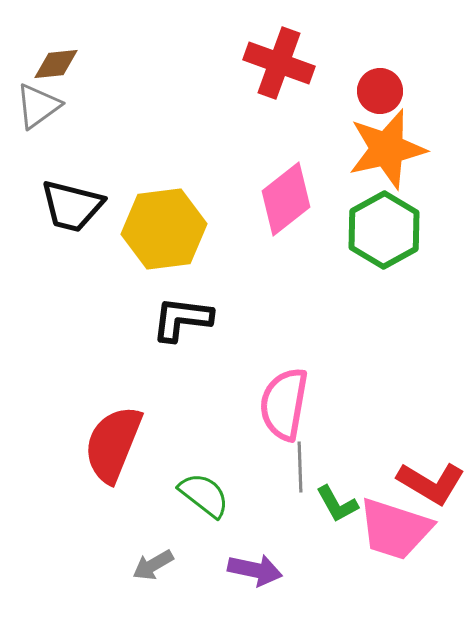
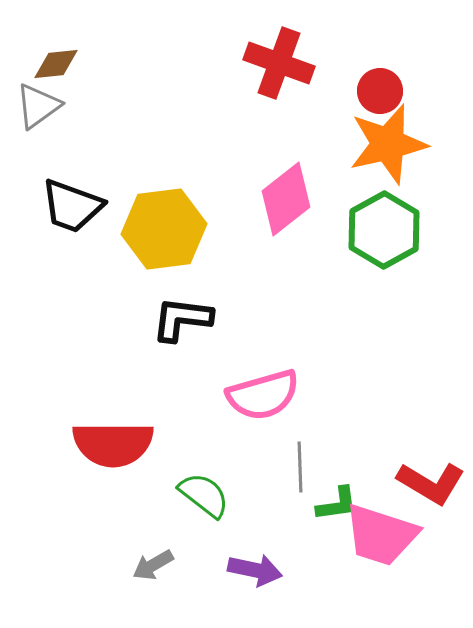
orange star: moved 1 px right, 5 px up
black trapezoid: rotated 6 degrees clockwise
pink semicircle: moved 21 px left, 9 px up; rotated 116 degrees counterclockwise
red semicircle: rotated 112 degrees counterclockwise
green L-shape: rotated 69 degrees counterclockwise
pink trapezoid: moved 14 px left, 6 px down
